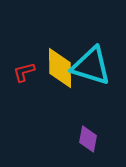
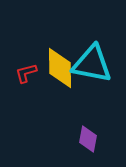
cyan triangle: moved 1 px right, 2 px up; rotated 6 degrees counterclockwise
red L-shape: moved 2 px right, 1 px down
